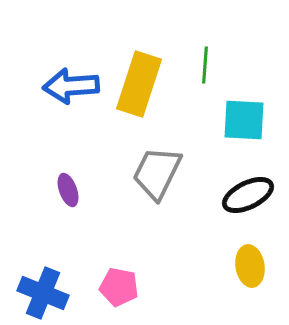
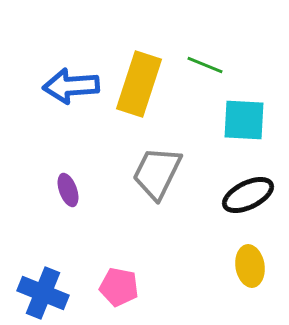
green line: rotated 72 degrees counterclockwise
